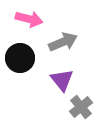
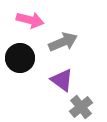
pink arrow: moved 1 px right, 1 px down
purple triangle: rotated 15 degrees counterclockwise
